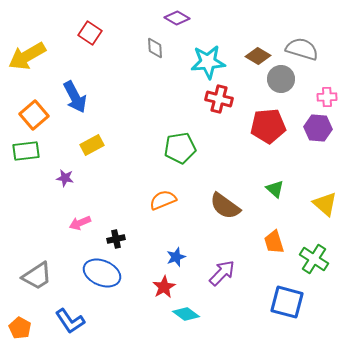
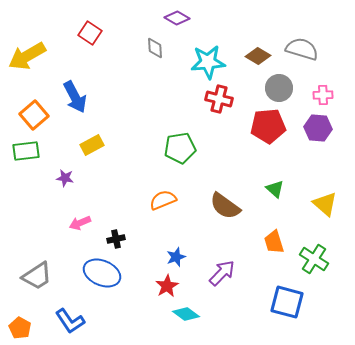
gray circle: moved 2 px left, 9 px down
pink cross: moved 4 px left, 2 px up
red star: moved 3 px right, 1 px up
